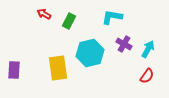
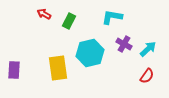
cyan arrow: rotated 18 degrees clockwise
